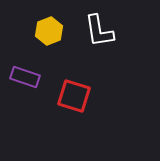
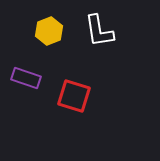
purple rectangle: moved 1 px right, 1 px down
